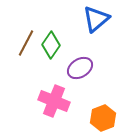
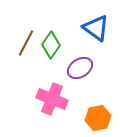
blue triangle: moved 9 px down; rotated 44 degrees counterclockwise
pink cross: moved 2 px left, 2 px up
orange hexagon: moved 5 px left; rotated 10 degrees clockwise
